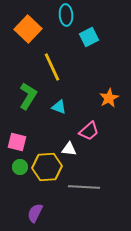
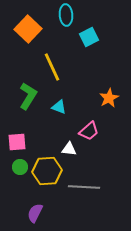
pink square: rotated 18 degrees counterclockwise
yellow hexagon: moved 4 px down
